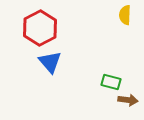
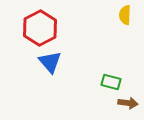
brown arrow: moved 3 px down
